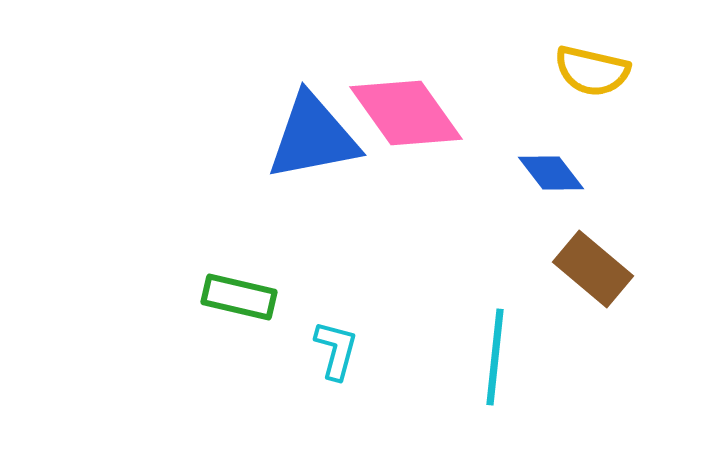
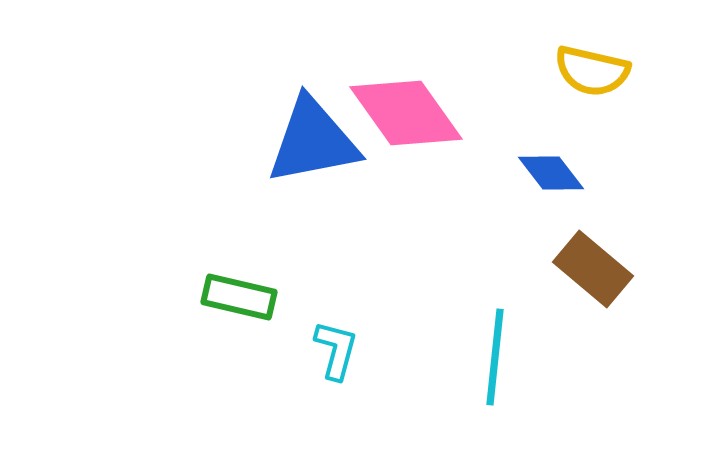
blue triangle: moved 4 px down
